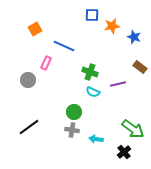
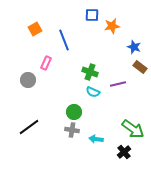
blue star: moved 10 px down
blue line: moved 6 px up; rotated 45 degrees clockwise
